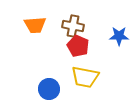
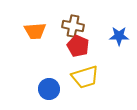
orange trapezoid: moved 6 px down
yellow trapezoid: rotated 28 degrees counterclockwise
